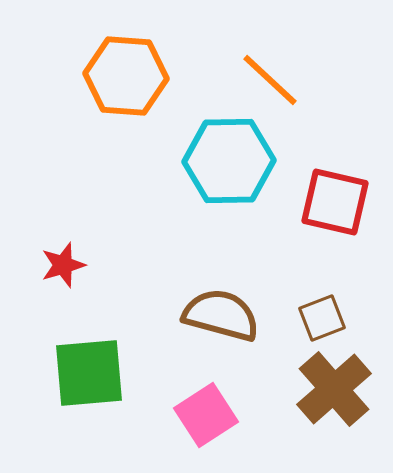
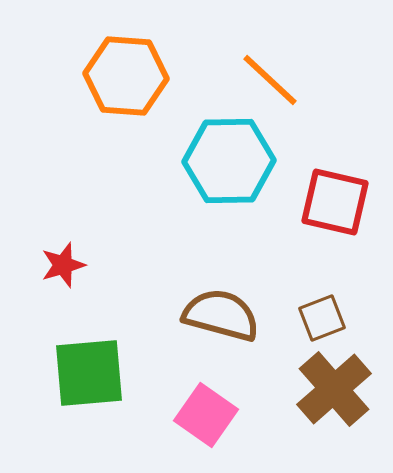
pink square: rotated 22 degrees counterclockwise
